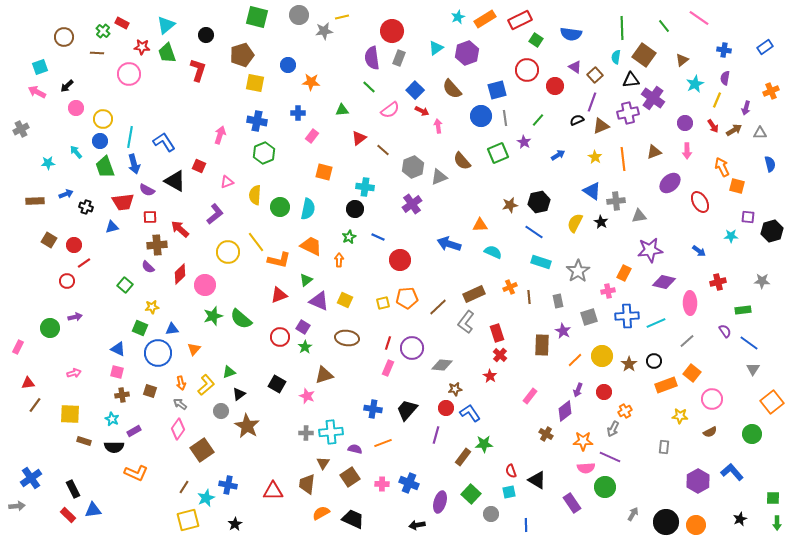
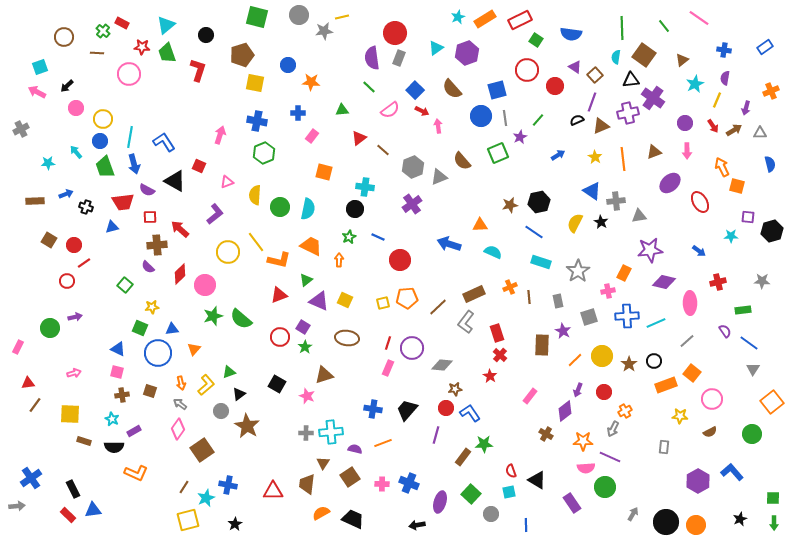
red circle at (392, 31): moved 3 px right, 2 px down
purple star at (524, 142): moved 4 px left, 5 px up; rotated 16 degrees clockwise
green arrow at (777, 523): moved 3 px left
